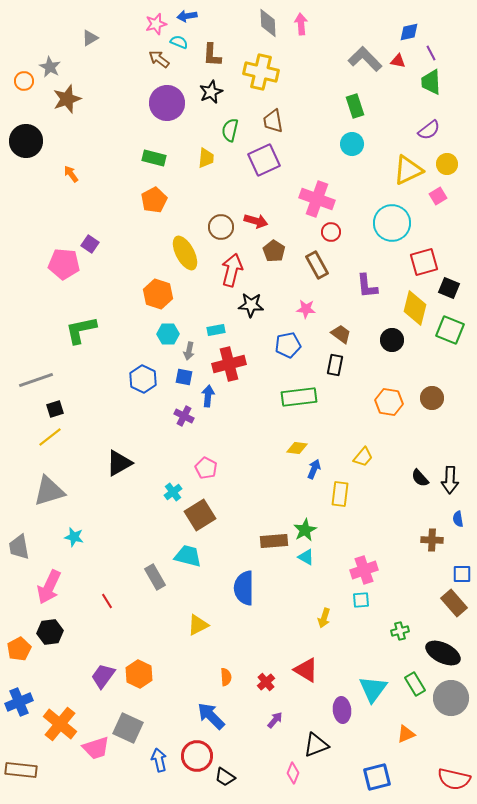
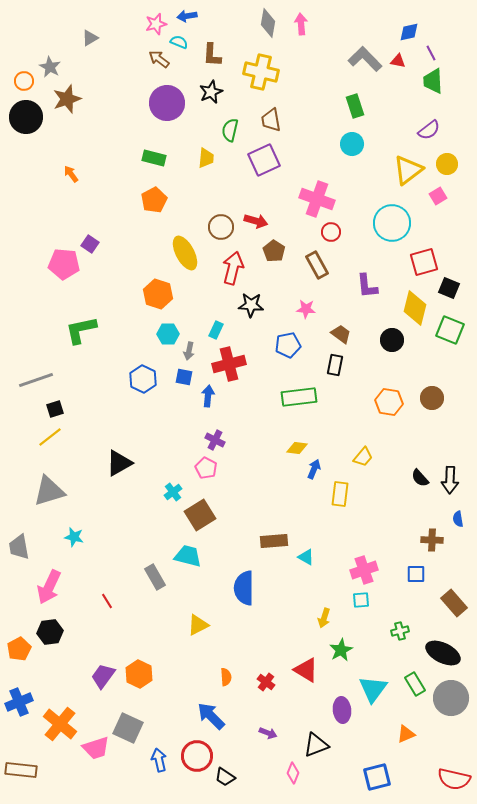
gray diamond at (268, 23): rotated 12 degrees clockwise
green trapezoid at (431, 82): moved 2 px right, 1 px up
brown trapezoid at (273, 121): moved 2 px left, 1 px up
black circle at (26, 141): moved 24 px up
yellow triangle at (408, 170): rotated 12 degrees counterclockwise
red arrow at (232, 270): moved 1 px right, 2 px up
cyan rectangle at (216, 330): rotated 54 degrees counterclockwise
purple cross at (184, 416): moved 31 px right, 24 px down
green star at (305, 530): moved 36 px right, 120 px down
blue square at (462, 574): moved 46 px left
red cross at (266, 682): rotated 12 degrees counterclockwise
purple arrow at (275, 720): moved 7 px left, 13 px down; rotated 72 degrees clockwise
